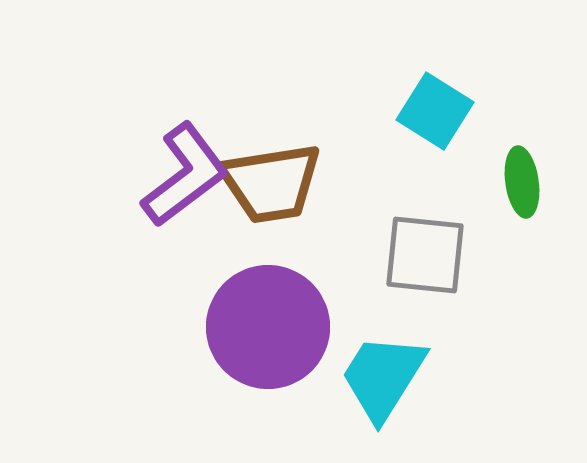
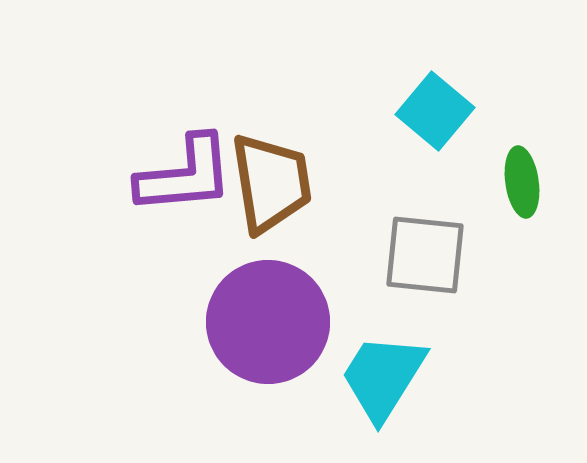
cyan square: rotated 8 degrees clockwise
purple L-shape: rotated 32 degrees clockwise
brown trapezoid: rotated 90 degrees counterclockwise
purple circle: moved 5 px up
